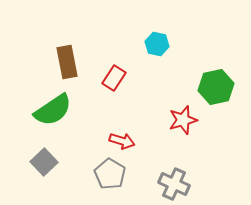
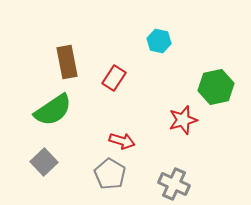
cyan hexagon: moved 2 px right, 3 px up
